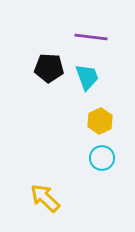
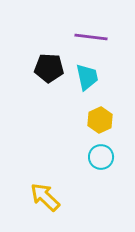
cyan trapezoid: rotated 8 degrees clockwise
yellow hexagon: moved 1 px up
cyan circle: moved 1 px left, 1 px up
yellow arrow: moved 1 px up
